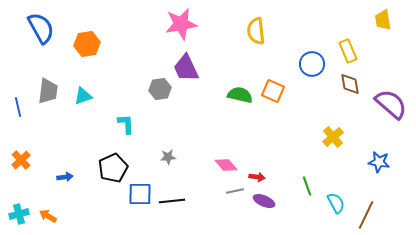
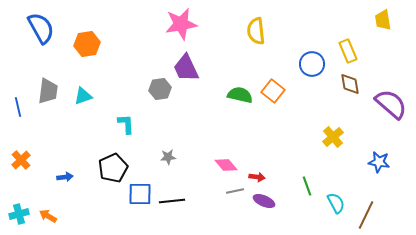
orange square: rotated 15 degrees clockwise
